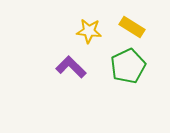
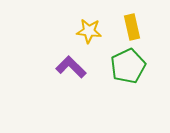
yellow rectangle: rotated 45 degrees clockwise
